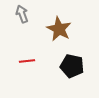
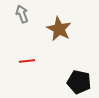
black pentagon: moved 7 px right, 16 px down
